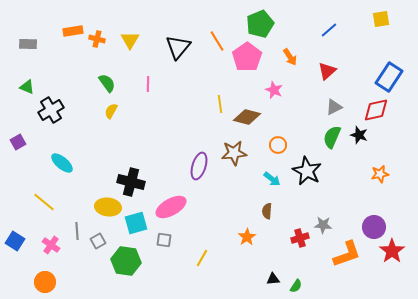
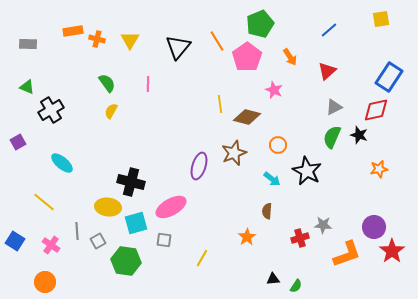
brown star at (234, 153): rotated 15 degrees counterclockwise
orange star at (380, 174): moved 1 px left, 5 px up
